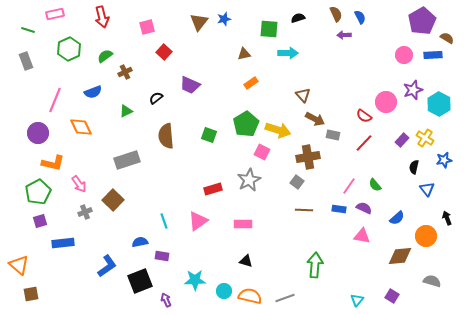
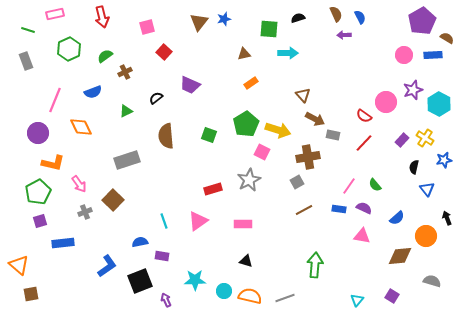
gray square at (297, 182): rotated 24 degrees clockwise
brown line at (304, 210): rotated 30 degrees counterclockwise
